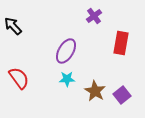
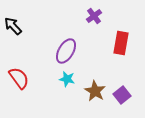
cyan star: rotated 14 degrees clockwise
